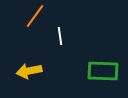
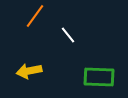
white line: moved 8 px right, 1 px up; rotated 30 degrees counterclockwise
green rectangle: moved 4 px left, 6 px down
